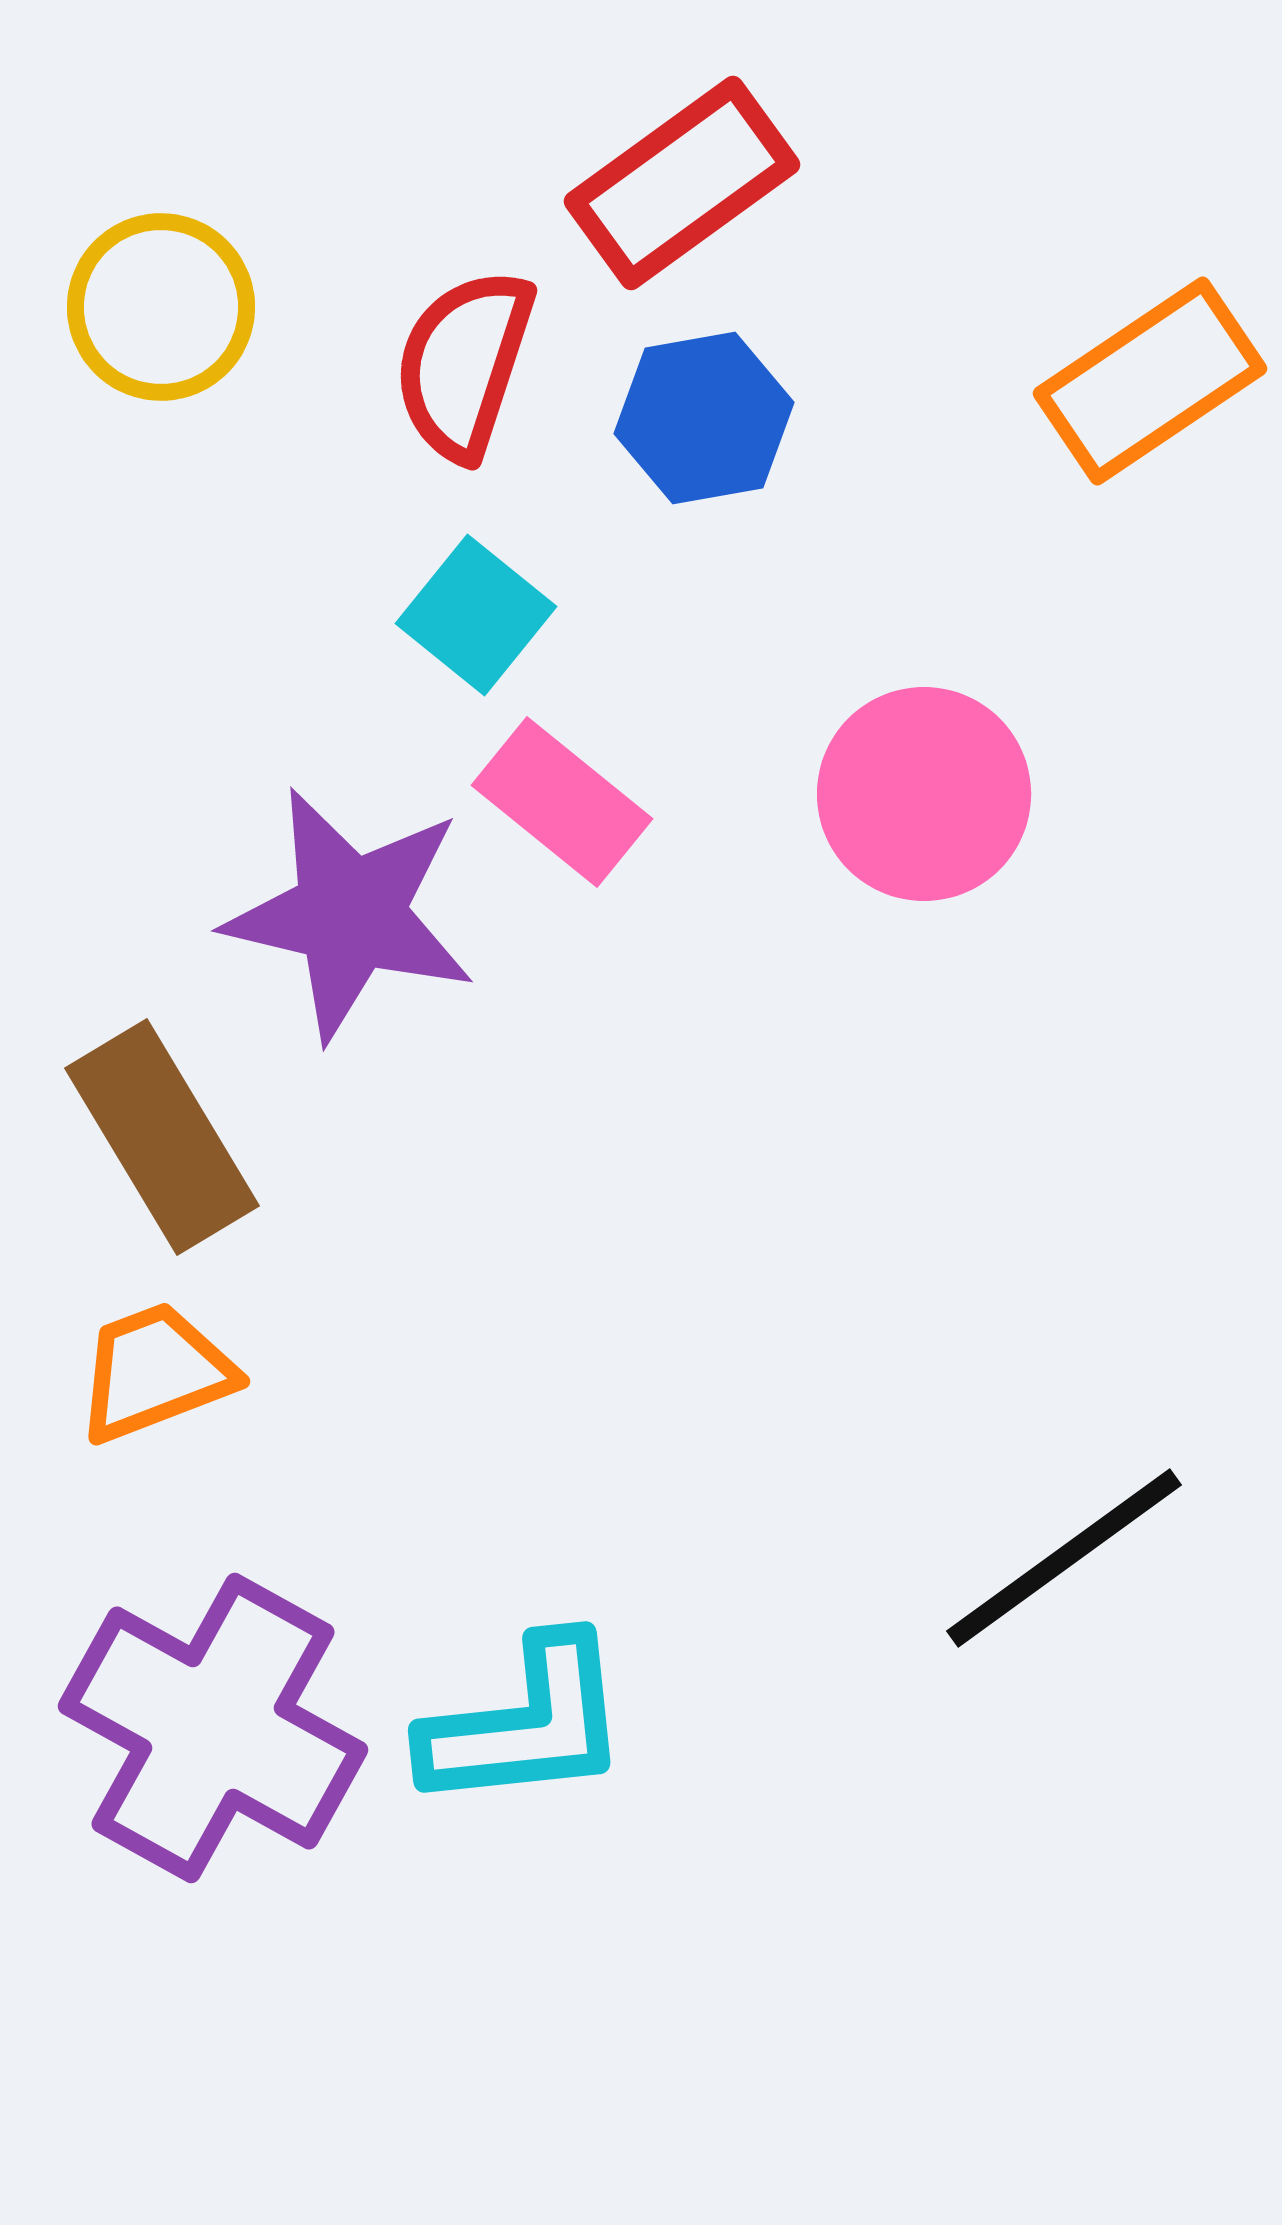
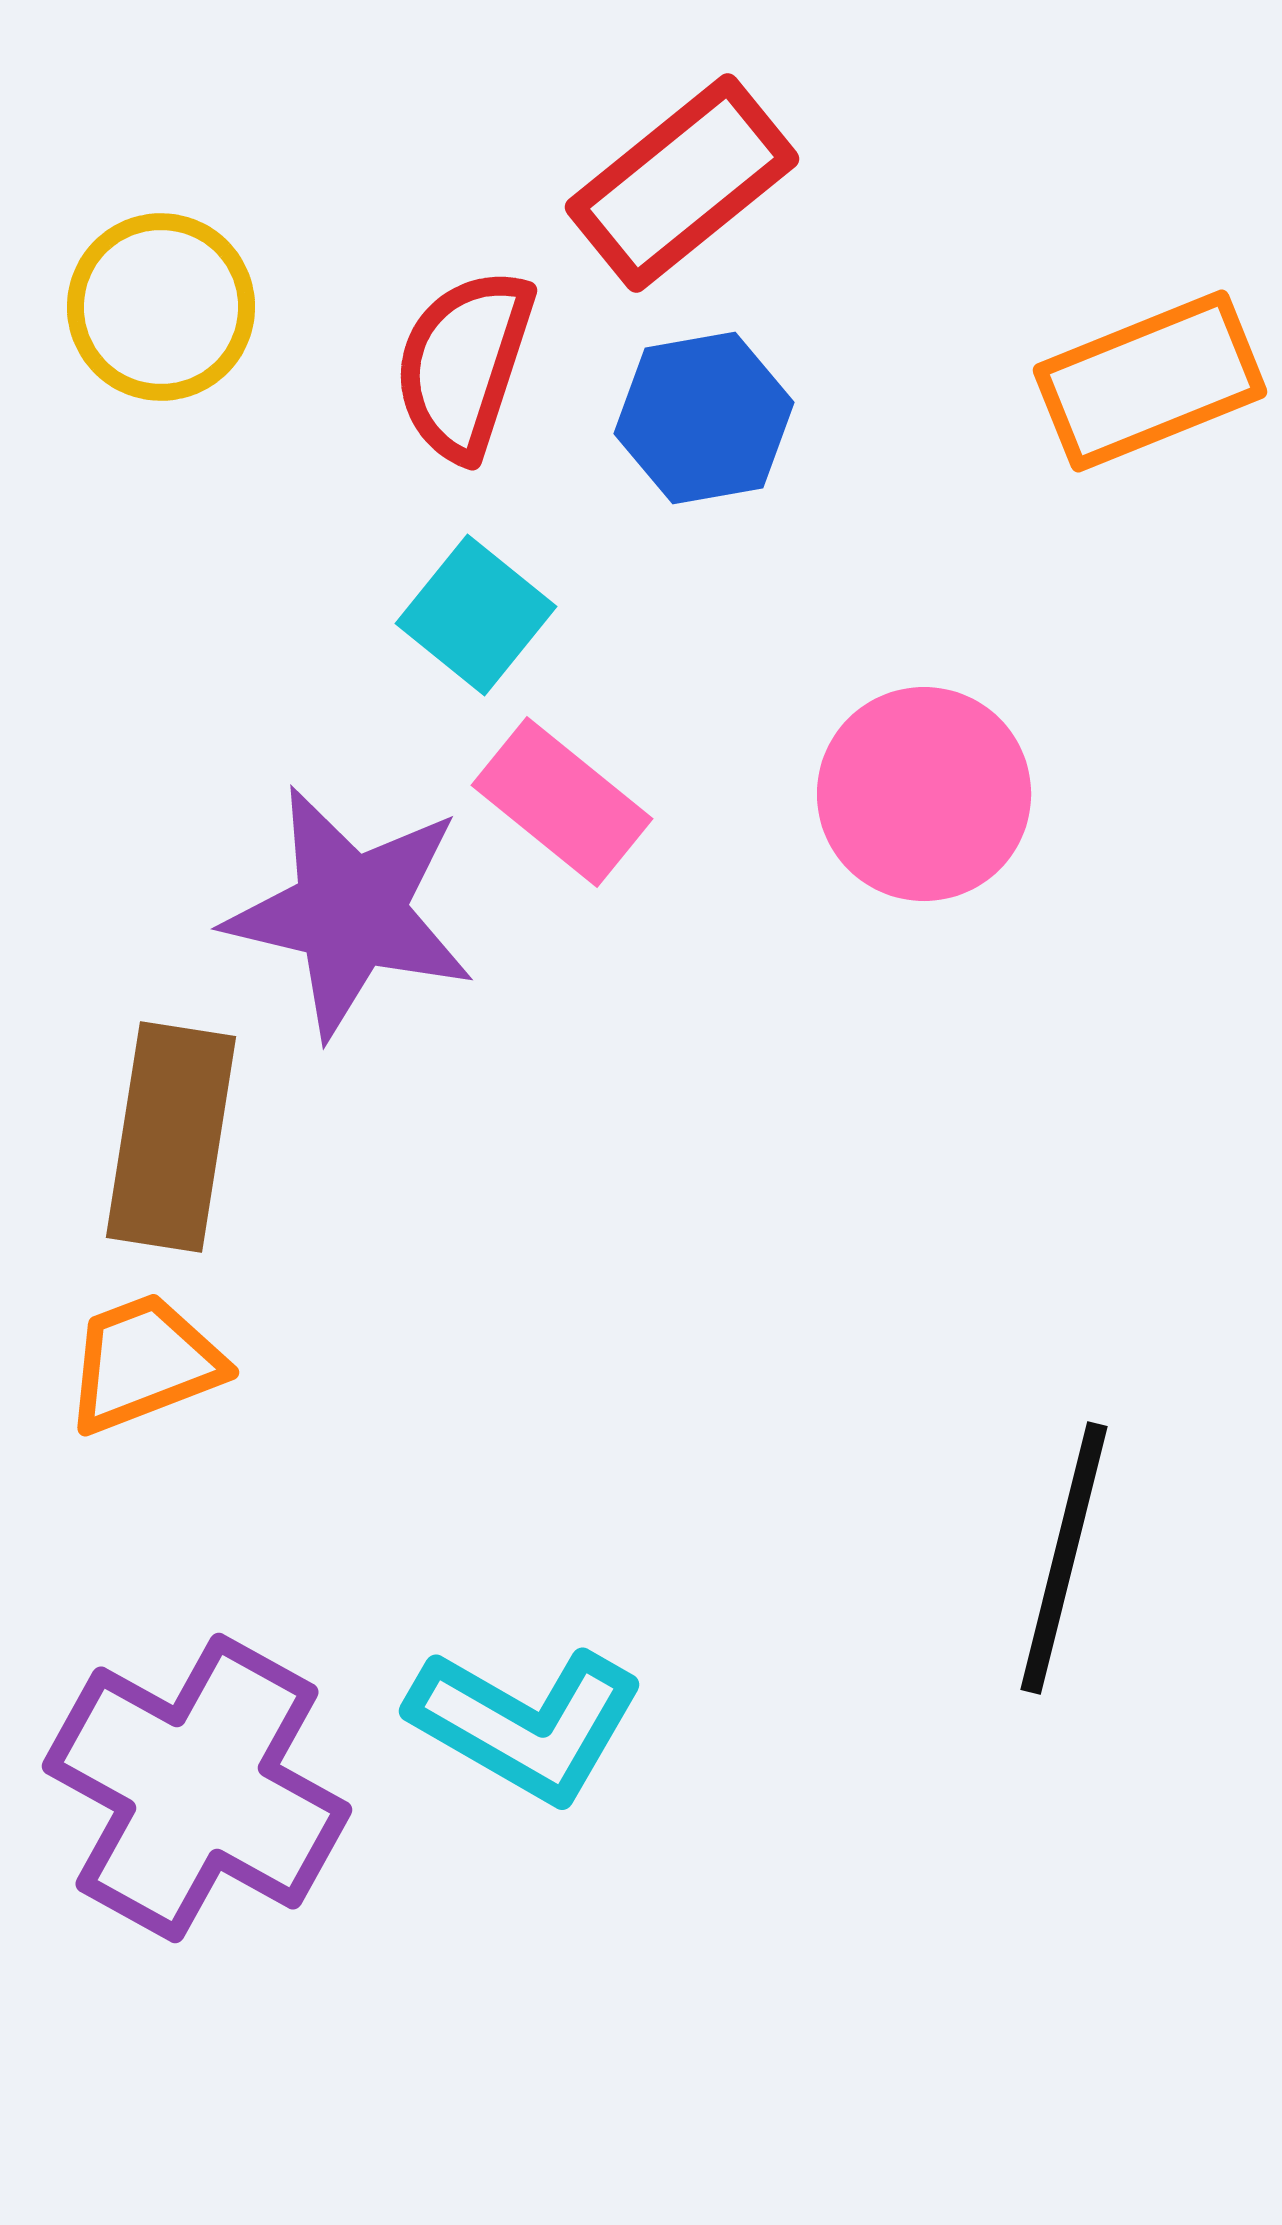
red rectangle: rotated 3 degrees counterclockwise
orange rectangle: rotated 12 degrees clockwise
purple star: moved 2 px up
brown rectangle: moved 9 px right; rotated 40 degrees clockwise
orange trapezoid: moved 11 px left, 9 px up
black line: rotated 40 degrees counterclockwise
cyan L-shape: rotated 36 degrees clockwise
purple cross: moved 16 px left, 60 px down
